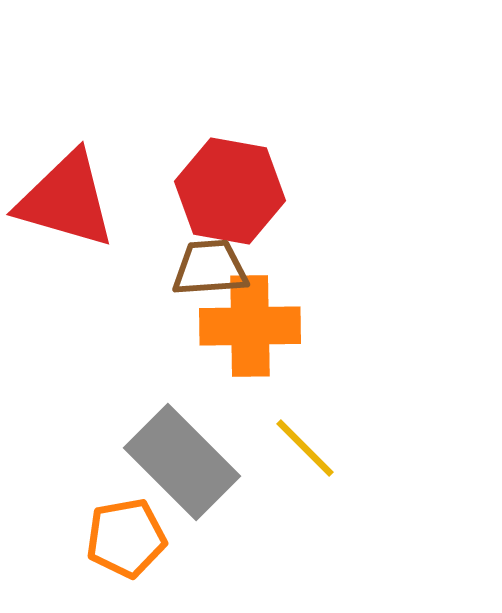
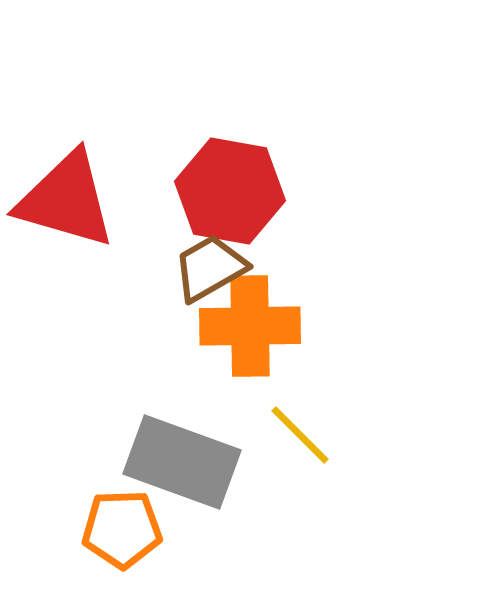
brown trapezoid: rotated 26 degrees counterclockwise
yellow line: moved 5 px left, 13 px up
gray rectangle: rotated 25 degrees counterclockwise
orange pentagon: moved 4 px left, 9 px up; rotated 8 degrees clockwise
